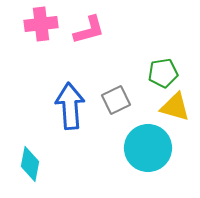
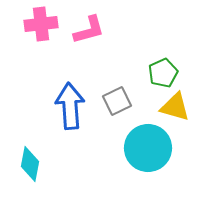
green pentagon: rotated 16 degrees counterclockwise
gray square: moved 1 px right, 1 px down
